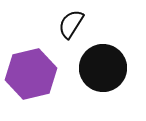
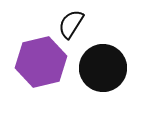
purple hexagon: moved 10 px right, 12 px up
